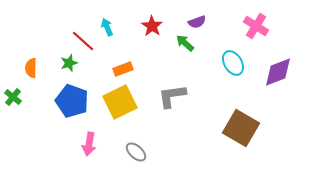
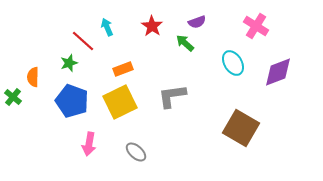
orange semicircle: moved 2 px right, 9 px down
